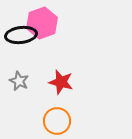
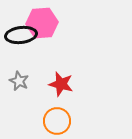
pink hexagon: rotated 16 degrees clockwise
red star: moved 2 px down
